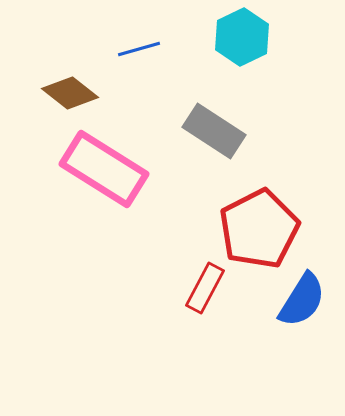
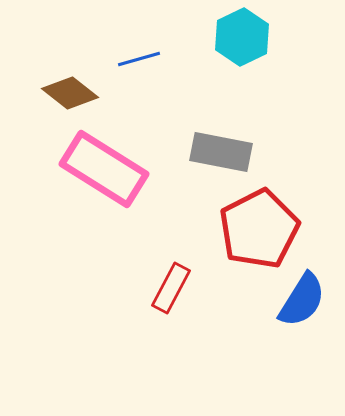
blue line: moved 10 px down
gray rectangle: moved 7 px right, 21 px down; rotated 22 degrees counterclockwise
red rectangle: moved 34 px left
